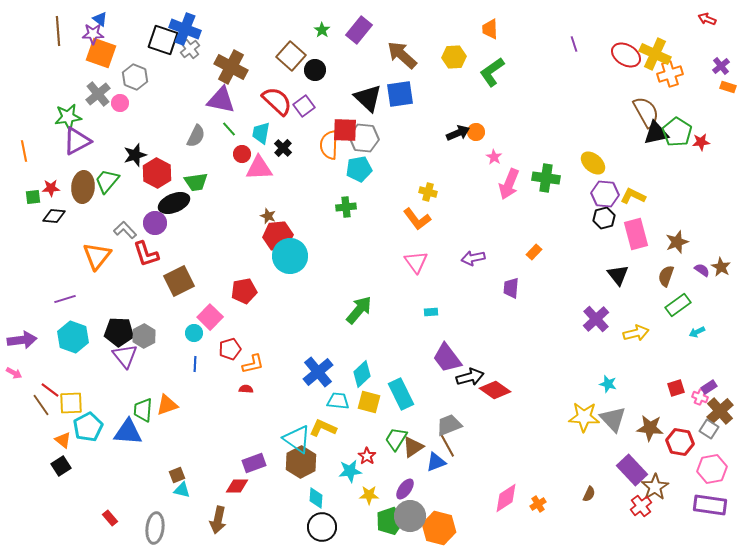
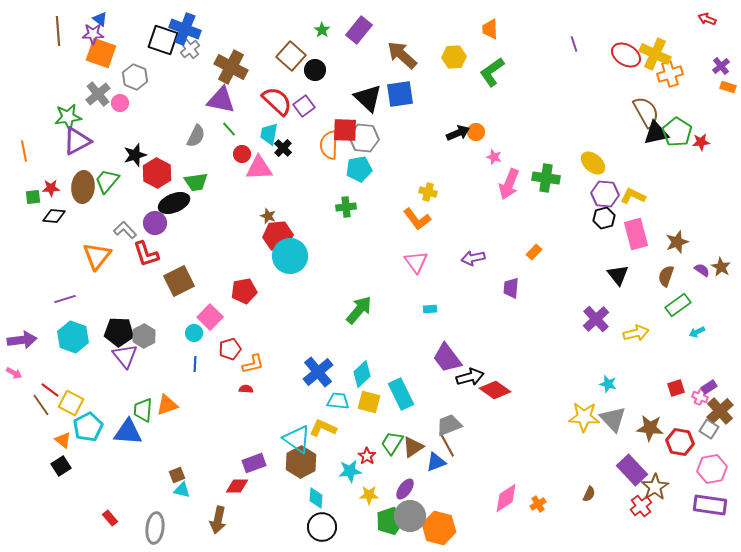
cyan trapezoid at (261, 133): moved 8 px right, 1 px down
pink star at (494, 157): rotated 14 degrees counterclockwise
cyan rectangle at (431, 312): moved 1 px left, 3 px up
yellow square at (71, 403): rotated 30 degrees clockwise
green trapezoid at (396, 439): moved 4 px left, 4 px down
